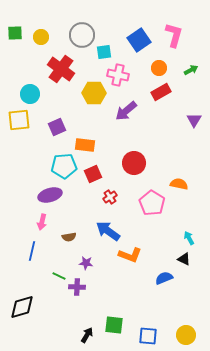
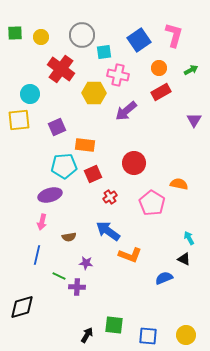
blue line at (32, 251): moved 5 px right, 4 px down
